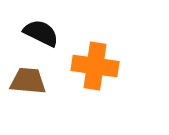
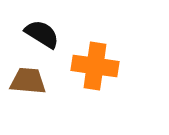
black semicircle: moved 1 px right, 1 px down; rotated 6 degrees clockwise
